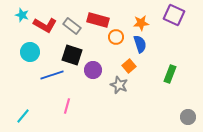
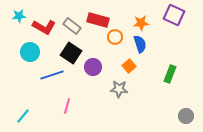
cyan star: moved 3 px left, 1 px down; rotated 24 degrees counterclockwise
red L-shape: moved 1 px left, 2 px down
orange circle: moved 1 px left
black square: moved 1 px left, 2 px up; rotated 15 degrees clockwise
purple circle: moved 3 px up
gray star: moved 4 px down; rotated 18 degrees counterclockwise
gray circle: moved 2 px left, 1 px up
